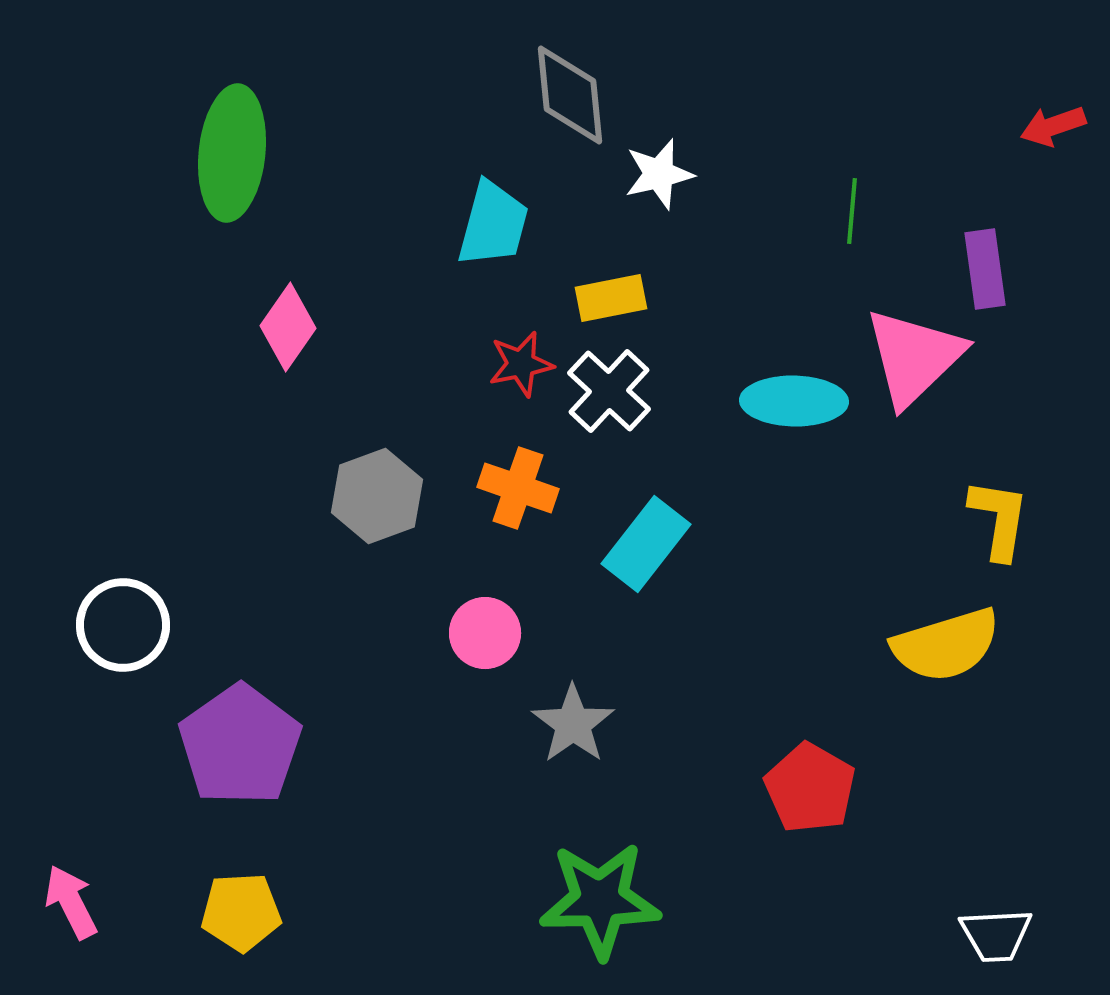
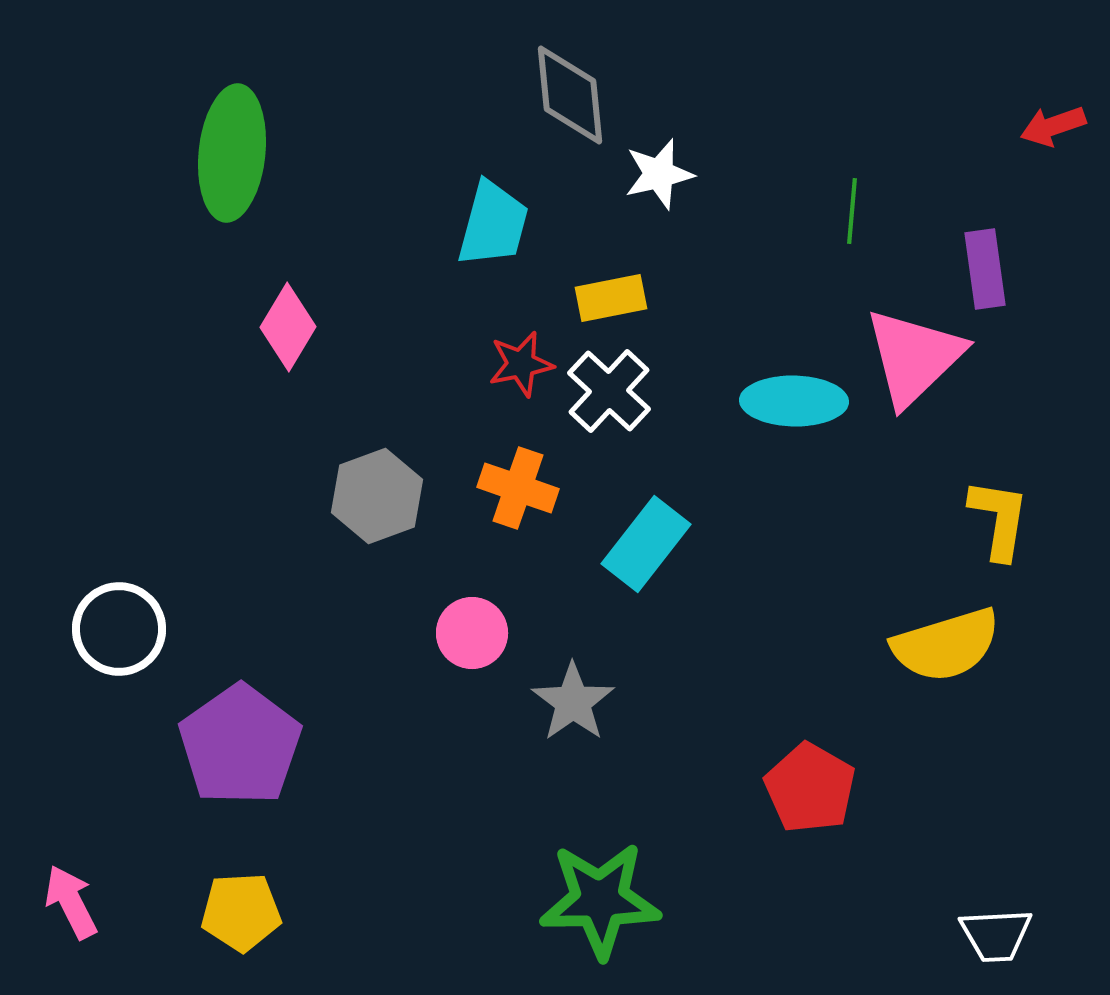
pink diamond: rotated 4 degrees counterclockwise
white circle: moved 4 px left, 4 px down
pink circle: moved 13 px left
gray star: moved 22 px up
